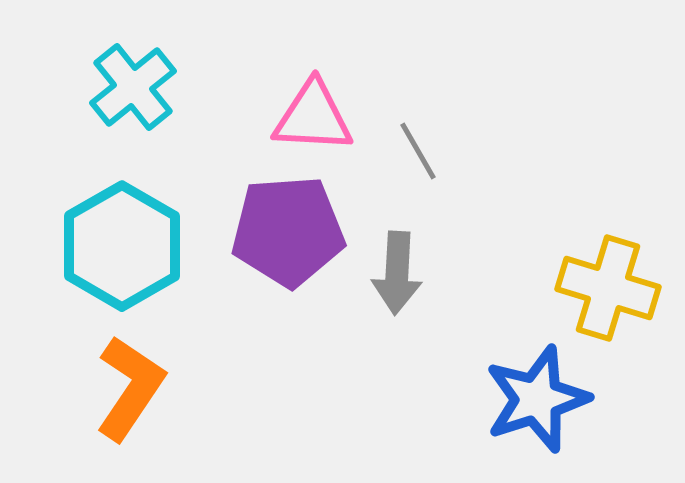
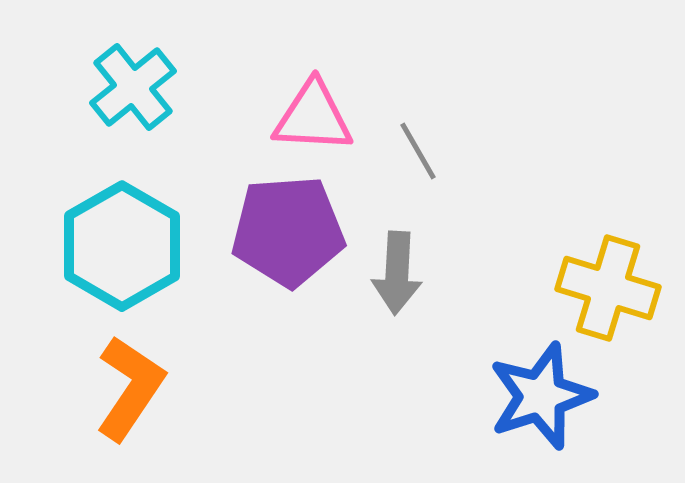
blue star: moved 4 px right, 3 px up
